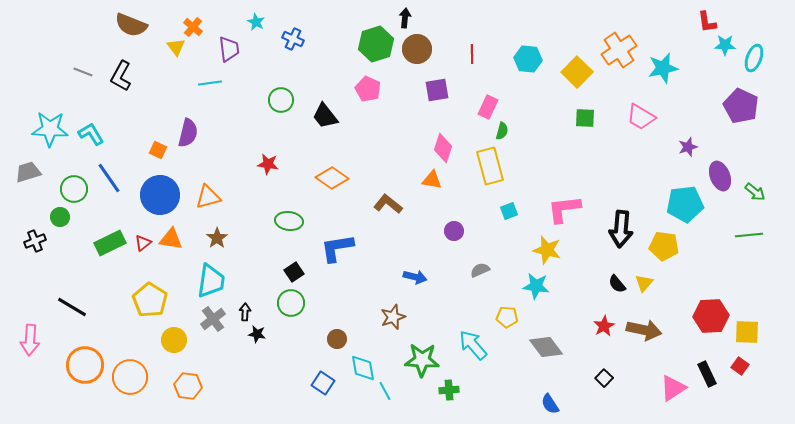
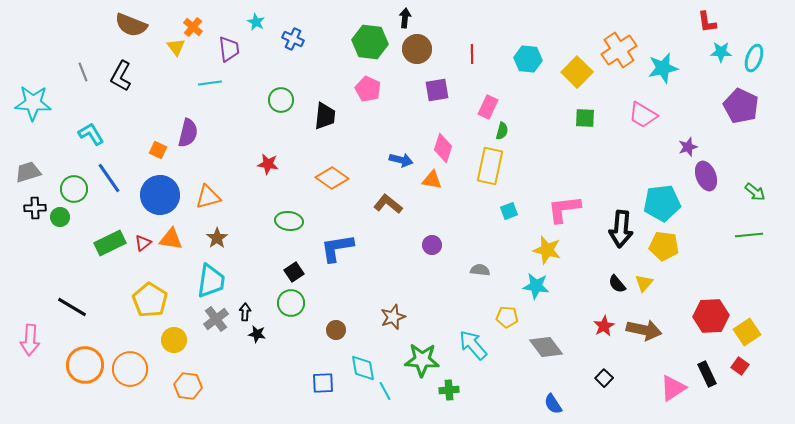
green hexagon at (376, 44): moved 6 px left, 2 px up; rotated 24 degrees clockwise
cyan star at (725, 45): moved 4 px left, 7 px down
gray line at (83, 72): rotated 48 degrees clockwise
black trapezoid at (325, 116): rotated 136 degrees counterclockwise
pink trapezoid at (641, 117): moved 2 px right, 2 px up
cyan star at (50, 129): moved 17 px left, 26 px up
yellow rectangle at (490, 166): rotated 27 degrees clockwise
purple ellipse at (720, 176): moved 14 px left
cyan pentagon at (685, 204): moved 23 px left, 1 px up
purple circle at (454, 231): moved 22 px left, 14 px down
black cross at (35, 241): moved 33 px up; rotated 20 degrees clockwise
gray semicircle at (480, 270): rotated 30 degrees clockwise
blue arrow at (415, 277): moved 14 px left, 117 px up
gray cross at (213, 319): moved 3 px right
yellow square at (747, 332): rotated 36 degrees counterclockwise
brown circle at (337, 339): moved 1 px left, 9 px up
orange circle at (130, 377): moved 8 px up
blue square at (323, 383): rotated 35 degrees counterclockwise
blue semicircle at (550, 404): moved 3 px right
